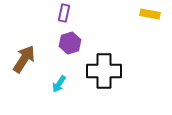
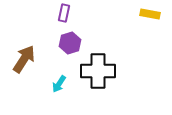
black cross: moved 6 px left
